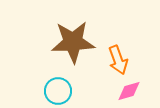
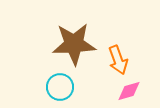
brown star: moved 1 px right, 2 px down
cyan circle: moved 2 px right, 4 px up
